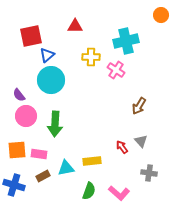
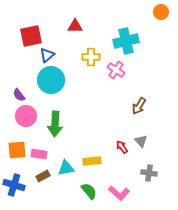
orange circle: moved 3 px up
green semicircle: rotated 60 degrees counterclockwise
